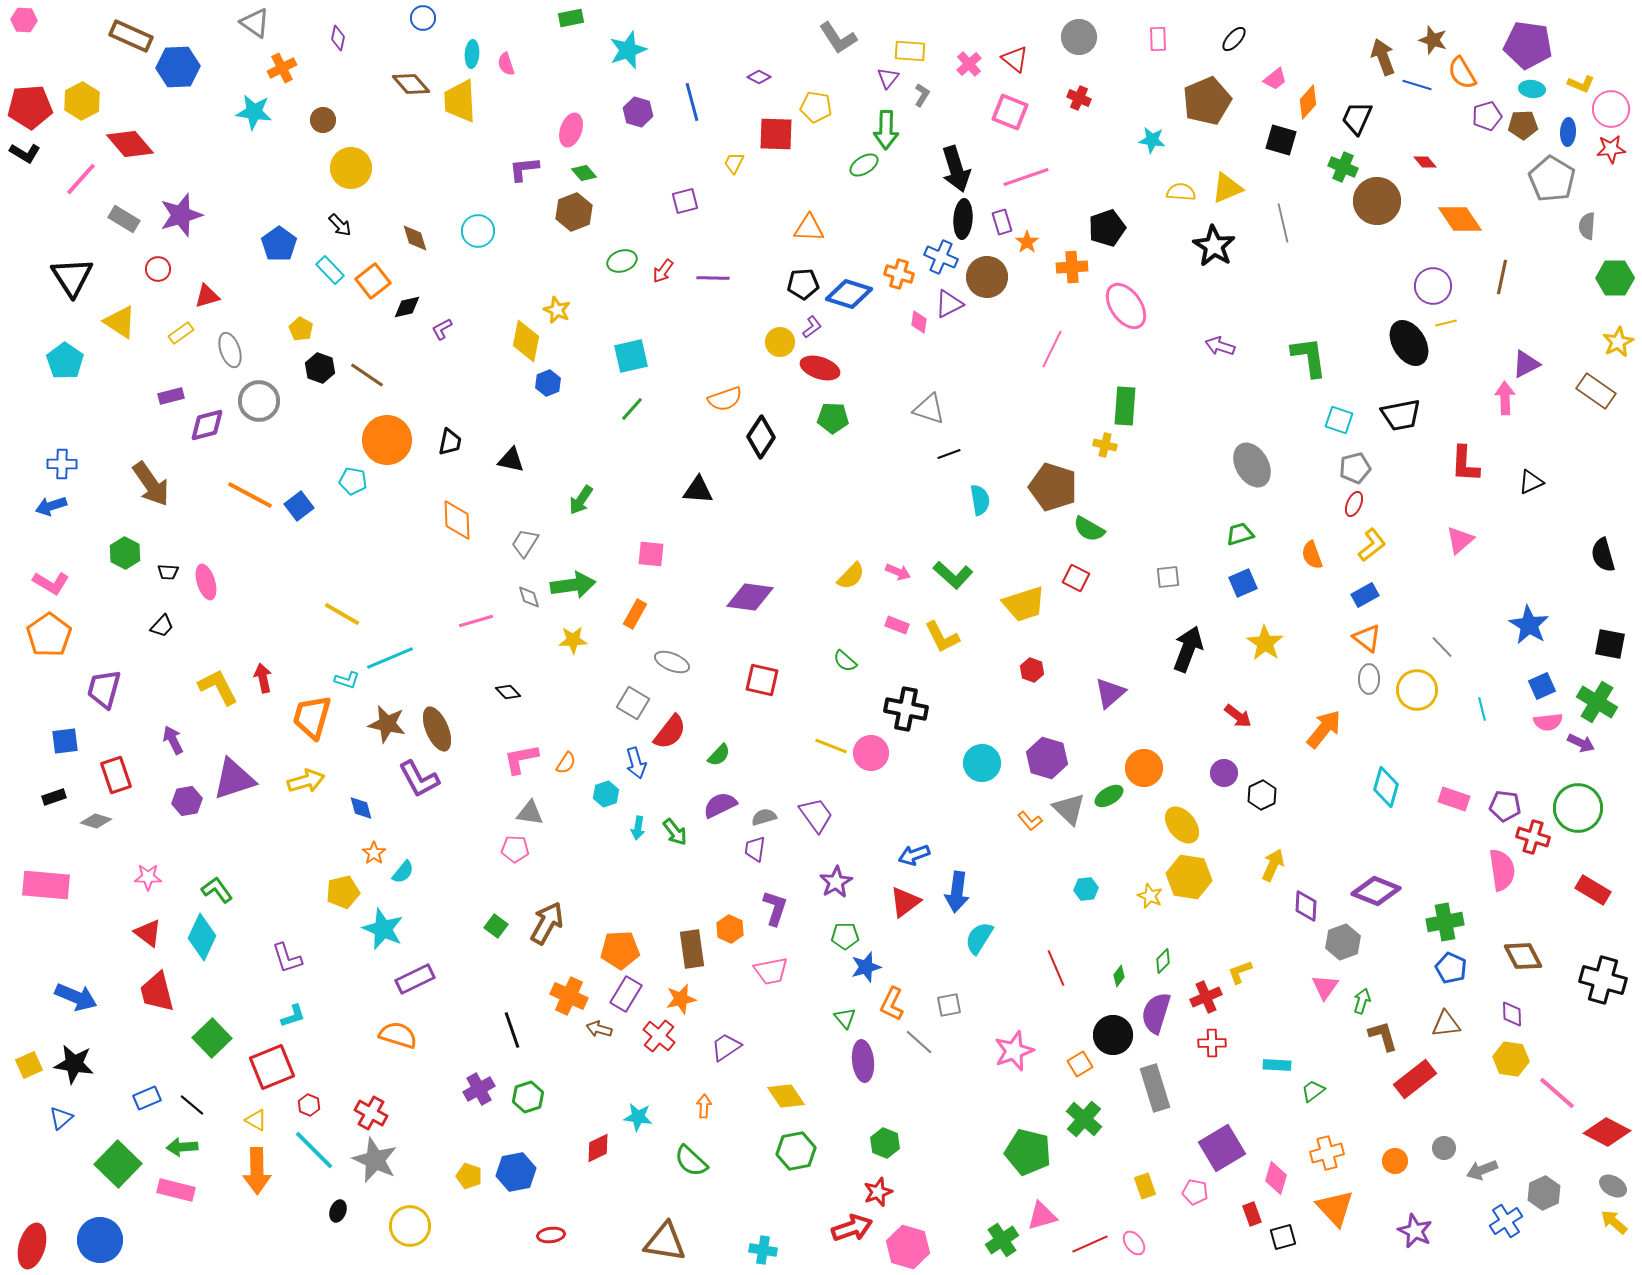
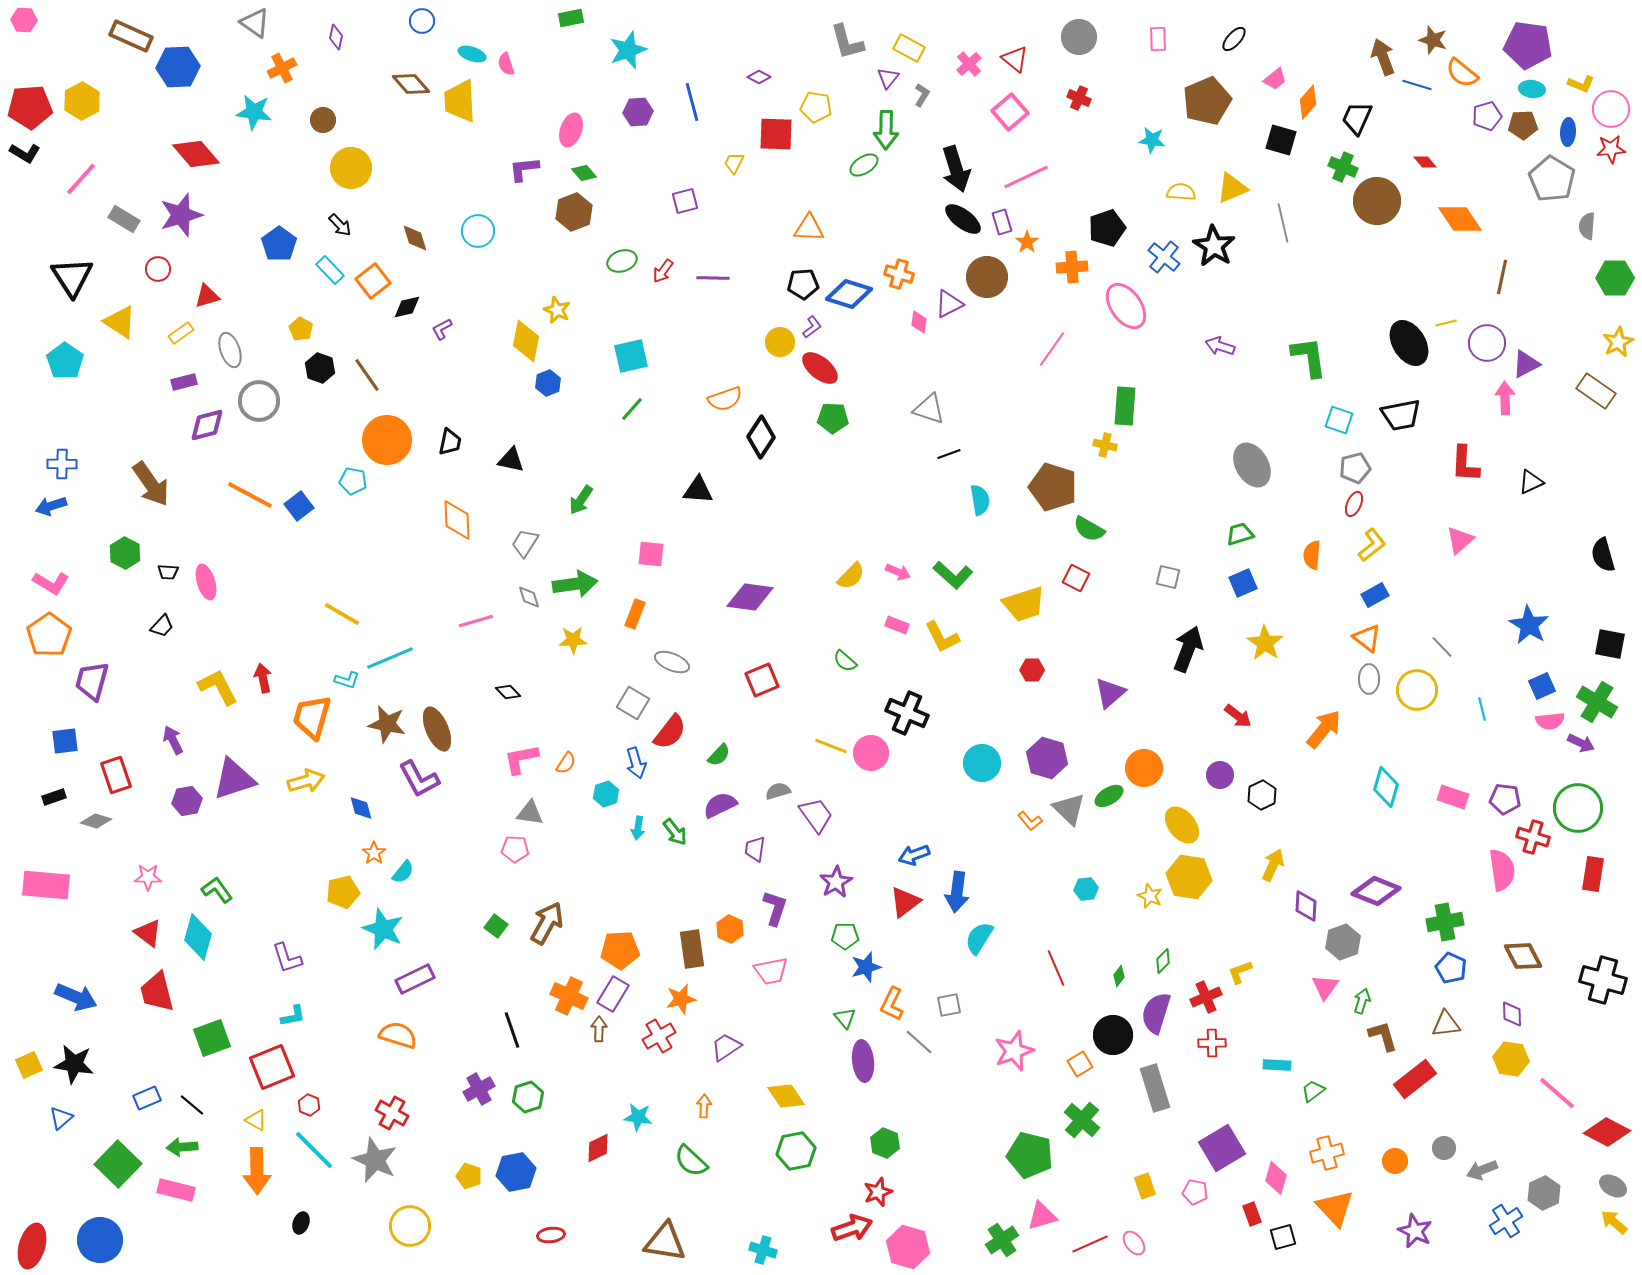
blue circle at (423, 18): moved 1 px left, 3 px down
purple diamond at (338, 38): moved 2 px left, 1 px up
gray L-shape at (838, 38): moved 9 px right, 4 px down; rotated 18 degrees clockwise
yellow rectangle at (910, 51): moved 1 px left, 3 px up; rotated 24 degrees clockwise
cyan ellipse at (472, 54): rotated 76 degrees counterclockwise
orange semicircle at (1462, 73): rotated 20 degrees counterclockwise
purple hexagon at (638, 112): rotated 20 degrees counterclockwise
pink square at (1010, 112): rotated 27 degrees clockwise
red diamond at (130, 144): moved 66 px right, 10 px down
pink line at (1026, 177): rotated 6 degrees counterclockwise
yellow triangle at (1227, 188): moved 5 px right
black ellipse at (963, 219): rotated 57 degrees counterclockwise
blue cross at (941, 257): moved 223 px right; rotated 16 degrees clockwise
purple circle at (1433, 286): moved 54 px right, 57 px down
pink line at (1052, 349): rotated 9 degrees clockwise
red ellipse at (820, 368): rotated 21 degrees clockwise
brown line at (367, 375): rotated 21 degrees clockwise
purple rectangle at (171, 396): moved 13 px right, 14 px up
orange semicircle at (1312, 555): rotated 24 degrees clockwise
gray square at (1168, 577): rotated 20 degrees clockwise
green arrow at (573, 585): moved 2 px right, 1 px up
blue rectangle at (1365, 595): moved 10 px right
orange rectangle at (635, 614): rotated 8 degrees counterclockwise
red hexagon at (1032, 670): rotated 20 degrees counterclockwise
red square at (762, 680): rotated 36 degrees counterclockwise
purple trapezoid at (104, 689): moved 12 px left, 8 px up
black cross at (906, 709): moved 1 px right, 4 px down; rotated 12 degrees clockwise
pink semicircle at (1548, 722): moved 2 px right, 1 px up
purple circle at (1224, 773): moved 4 px left, 2 px down
pink rectangle at (1454, 799): moved 1 px left, 2 px up
purple pentagon at (1505, 806): moved 7 px up
gray semicircle at (764, 817): moved 14 px right, 26 px up
red rectangle at (1593, 890): moved 16 px up; rotated 68 degrees clockwise
cyan diamond at (202, 937): moved 4 px left; rotated 9 degrees counterclockwise
purple rectangle at (626, 994): moved 13 px left
cyan L-shape at (293, 1016): rotated 8 degrees clockwise
brown arrow at (599, 1029): rotated 75 degrees clockwise
red cross at (659, 1036): rotated 20 degrees clockwise
green square at (212, 1038): rotated 24 degrees clockwise
red cross at (371, 1113): moved 21 px right
green cross at (1084, 1119): moved 2 px left, 1 px down
green pentagon at (1028, 1152): moved 2 px right, 3 px down
black ellipse at (338, 1211): moved 37 px left, 12 px down
cyan cross at (763, 1250): rotated 8 degrees clockwise
